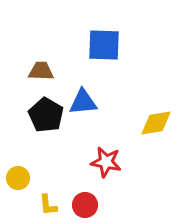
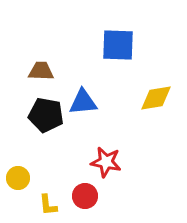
blue square: moved 14 px right
black pentagon: rotated 20 degrees counterclockwise
yellow diamond: moved 25 px up
red circle: moved 9 px up
